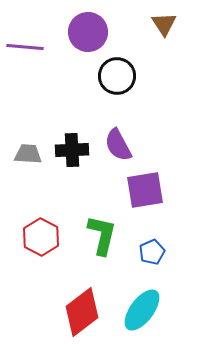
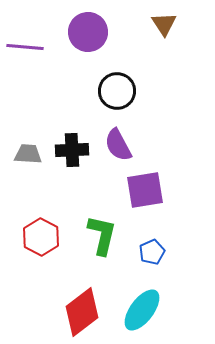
black circle: moved 15 px down
